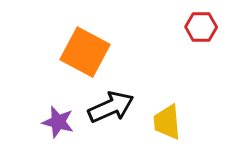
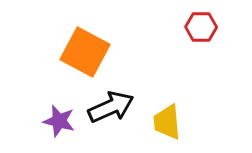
purple star: moved 1 px right, 1 px up
